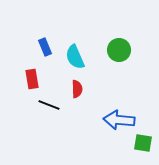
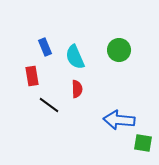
red rectangle: moved 3 px up
black line: rotated 15 degrees clockwise
